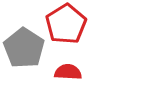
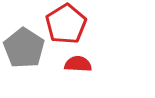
red semicircle: moved 10 px right, 8 px up
